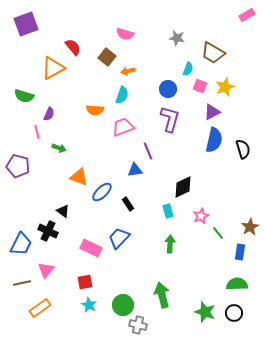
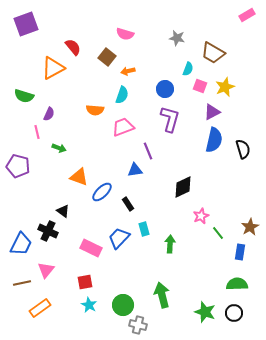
blue circle at (168, 89): moved 3 px left
cyan rectangle at (168, 211): moved 24 px left, 18 px down
